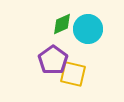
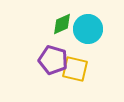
purple pentagon: rotated 20 degrees counterclockwise
yellow square: moved 2 px right, 5 px up
